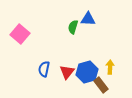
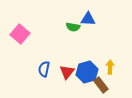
green semicircle: rotated 96 degrees counterclockwise
